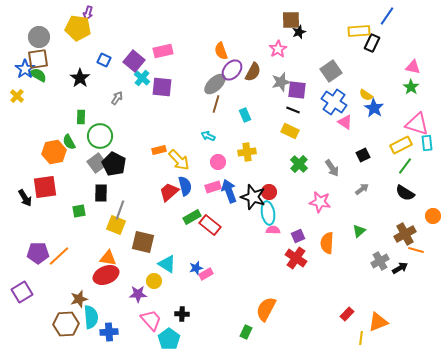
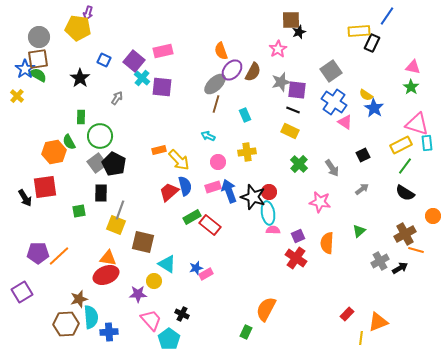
black cross at (182, 314): rotated 24 degrees clockwise
